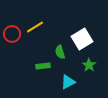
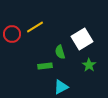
green rectangle: moved 2 px right
cyan triangle: moved 7 px left, 5 px down
